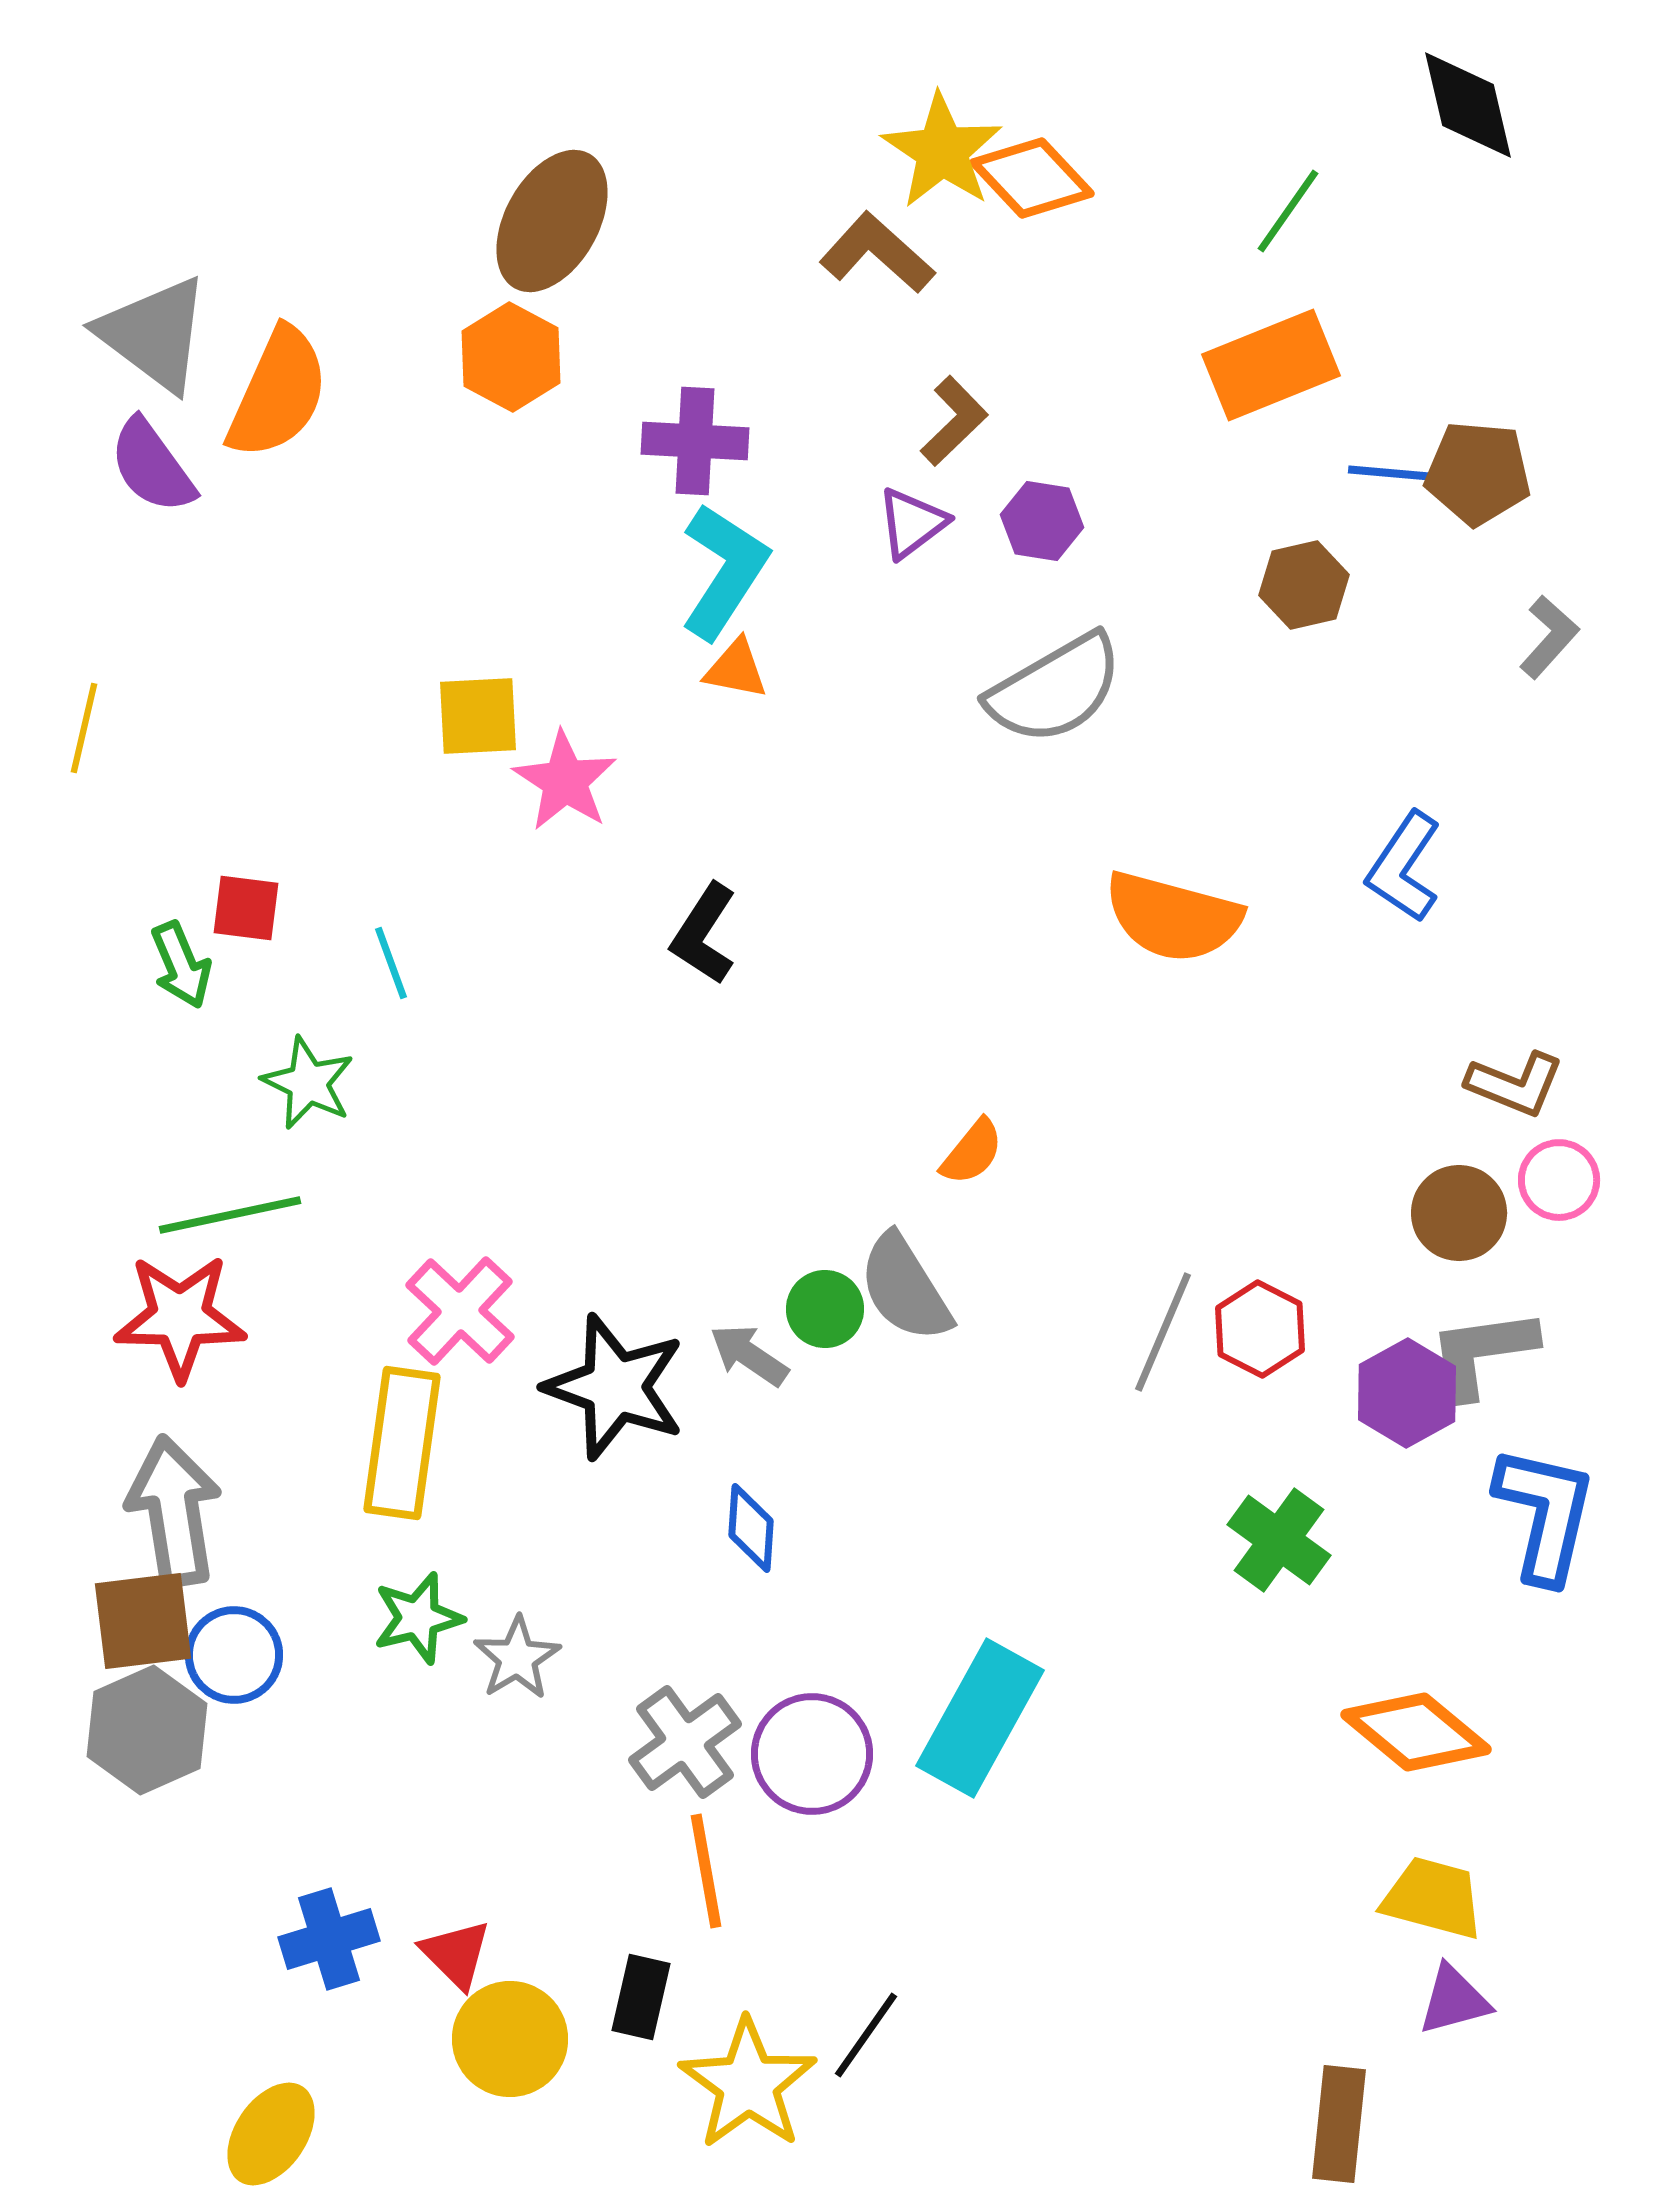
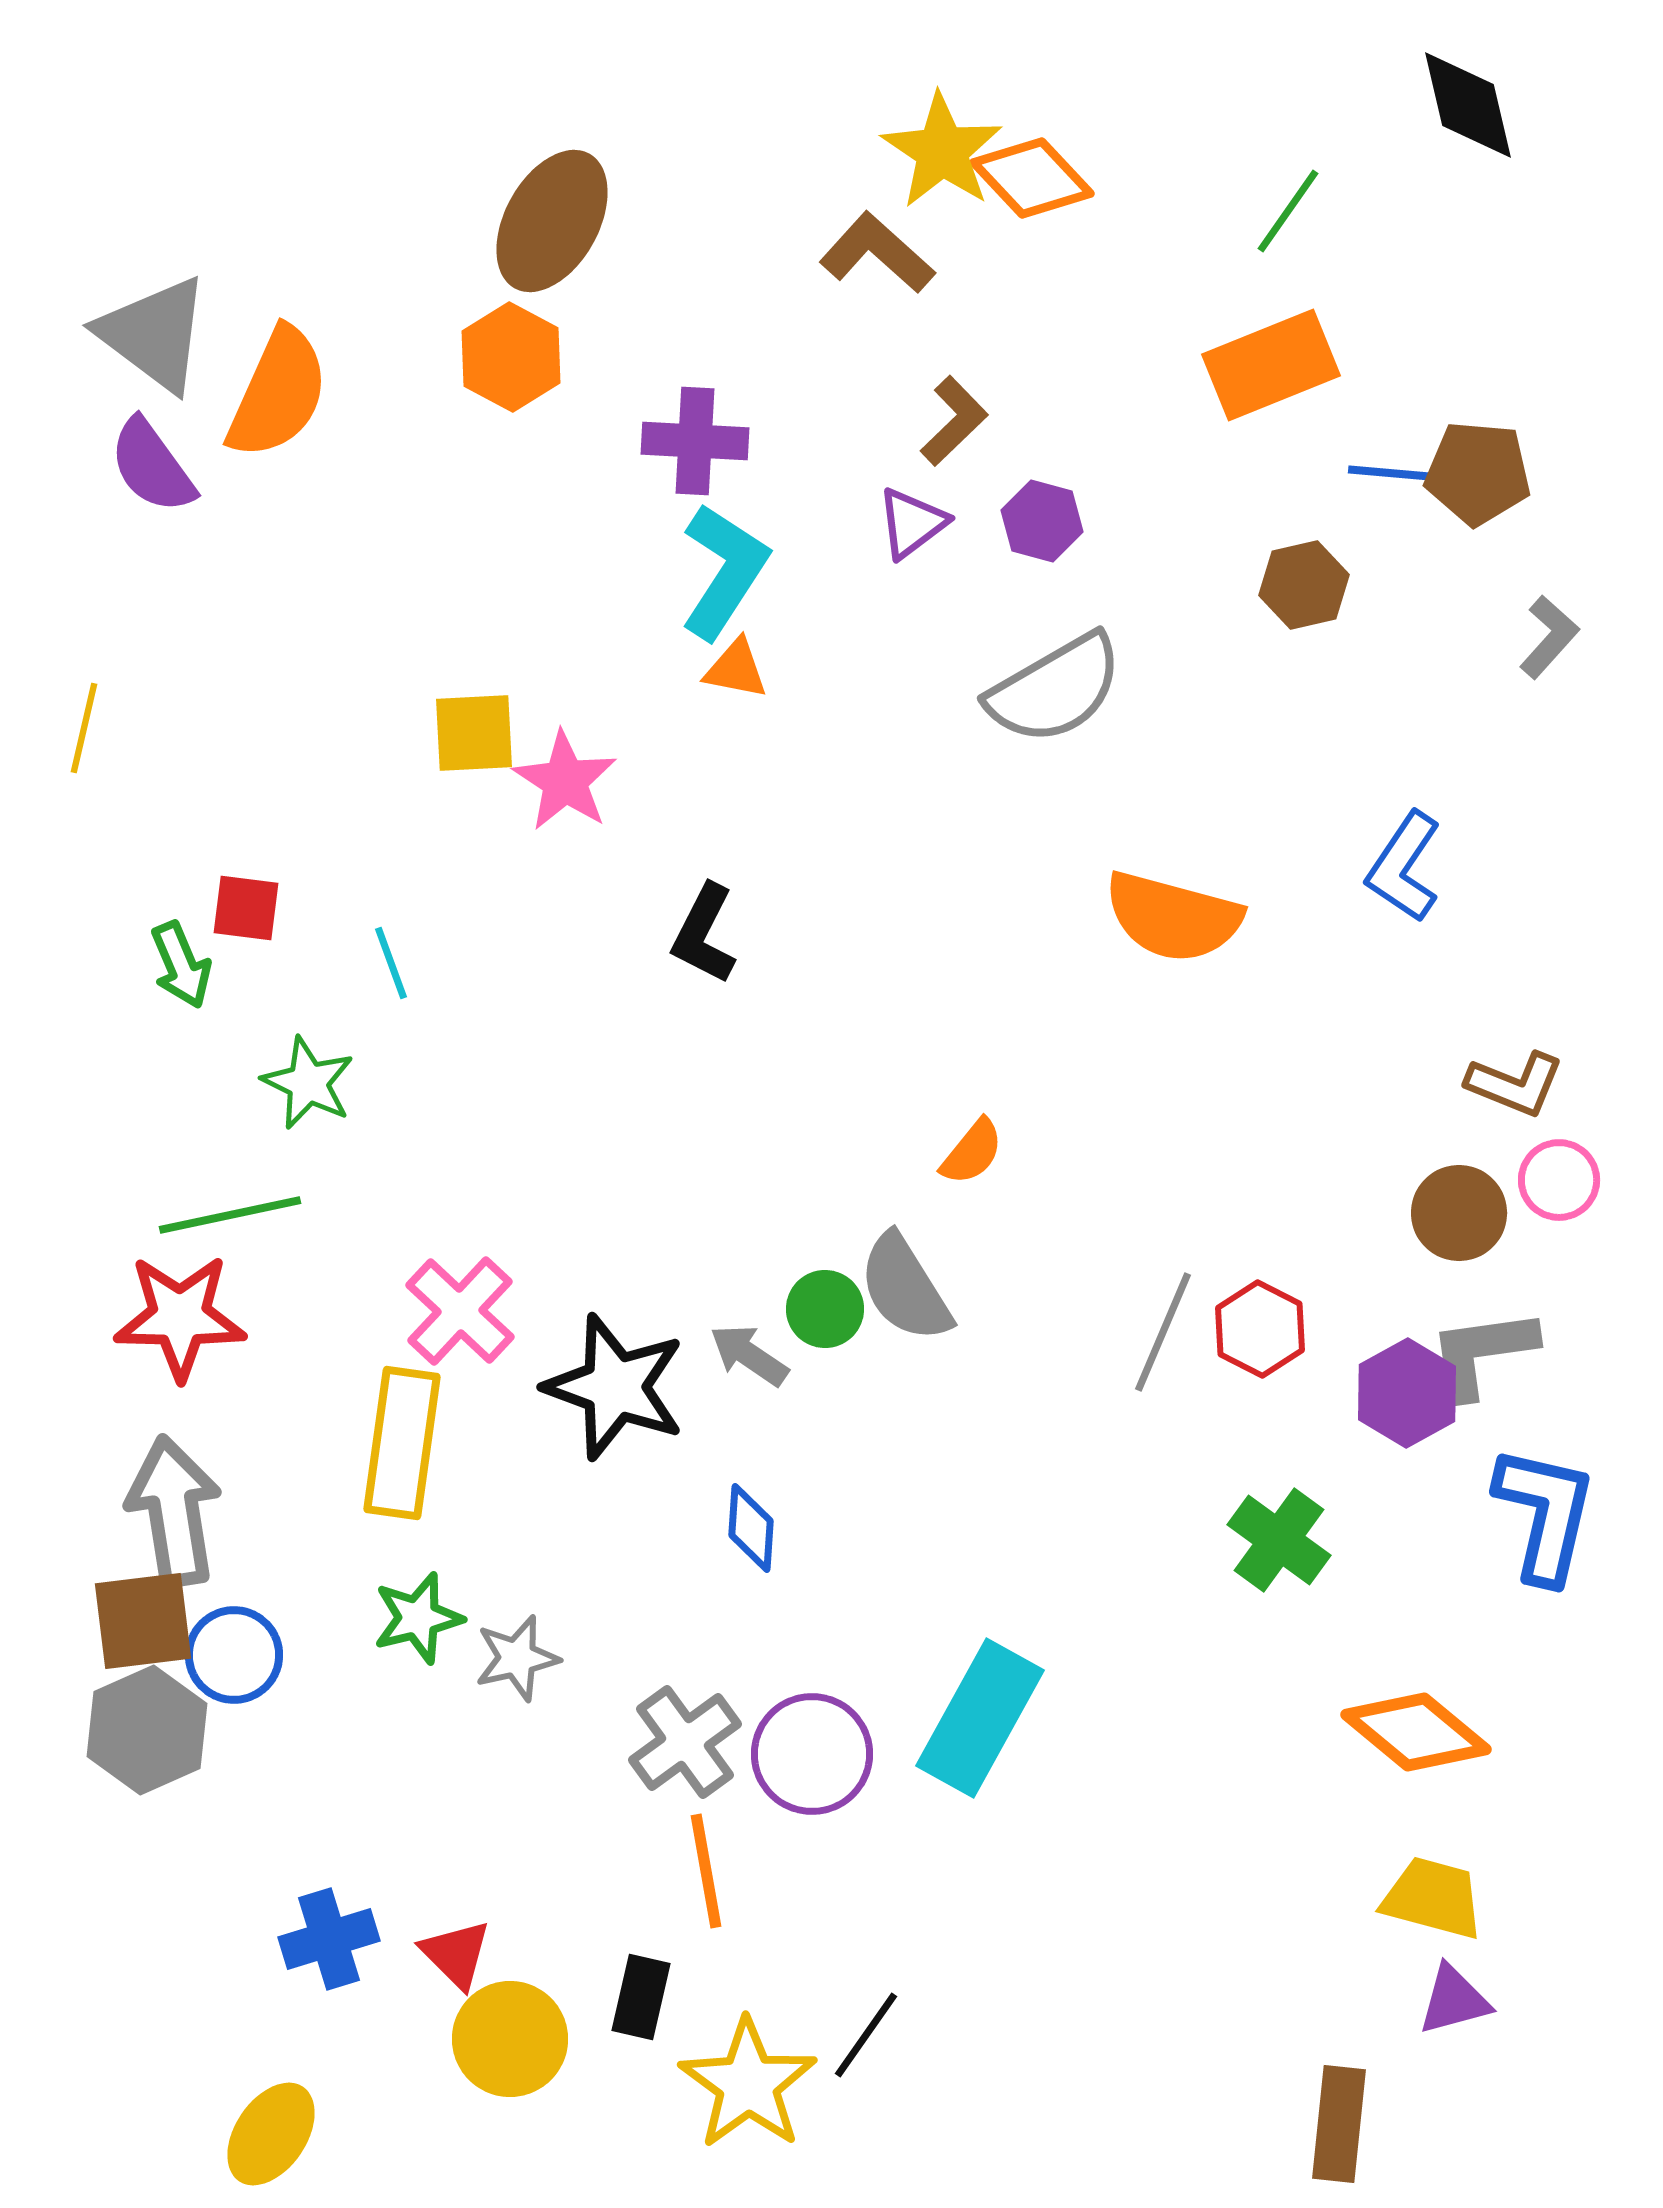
purple hexagon at (1042, 521): rotated 6 degrees clockwise
yellow square at (478, 716): moved 4 px left, 17 px down
black L-shape at (704, 934): rotated 6 degrees counterclockwise
gray star at (517, 1658): rotated 18 degrees clockwise
